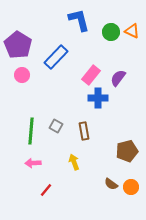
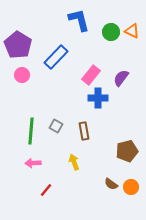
purple semicircle: moved 3 px right
